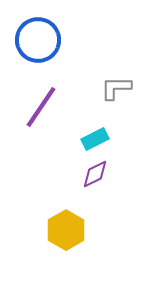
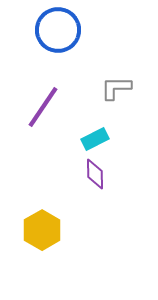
blue circle: moved 20 px right, 10 px up
purple line: moved 2 px right
purple diamond: rotated 64 degrees counterclockwise
yellow hexagon: moved 24 px left
